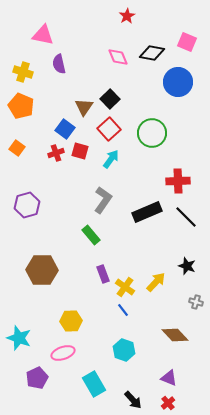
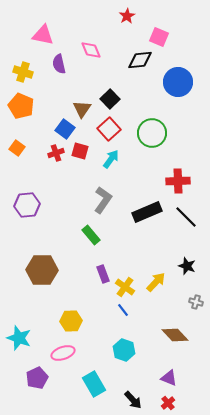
pink square at (187, 42): moved 28 px left, 5 px up
black diamond at (152, 53): moved 12 px left, 7 px down; rotated 15 degrees counterclockwise
pink diamond at (118, 57): moved 27 px left, 7 px up
brown triangle at (84, 107): moved 2 px left, 2 px down
purple hexagon at (27, 205): rotated 10 degrees clockwise
